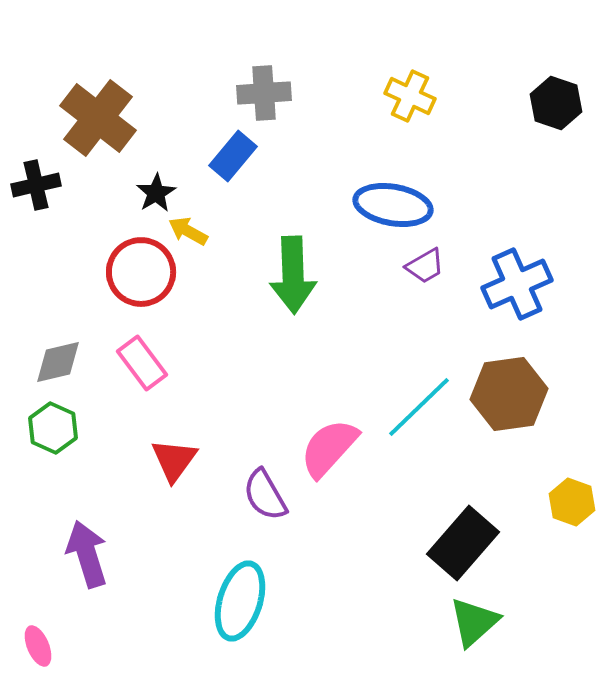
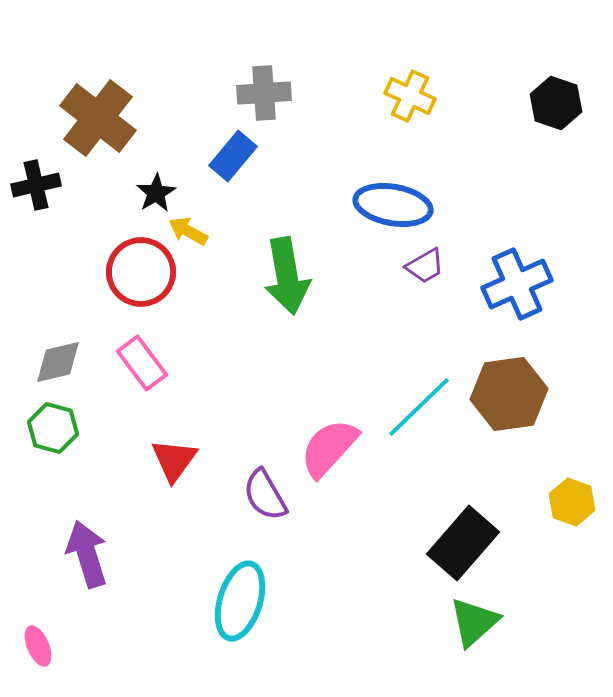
green arrow: moved 6 px left, 1 px down; rotated 8 degrees counterclockwise
green hexagon: rotated 9 degrees counterclockwise
